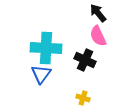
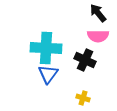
pink semicircle: rotated 65 degrees counterclockwise
blue triangle: moved 7 px right
